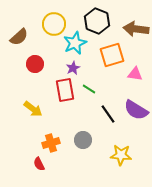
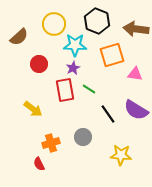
cyan star: moved 2 px down; rotated 25 degrees clockwise
red circle: moved 4 px right
gray circle: moved 3 px up
